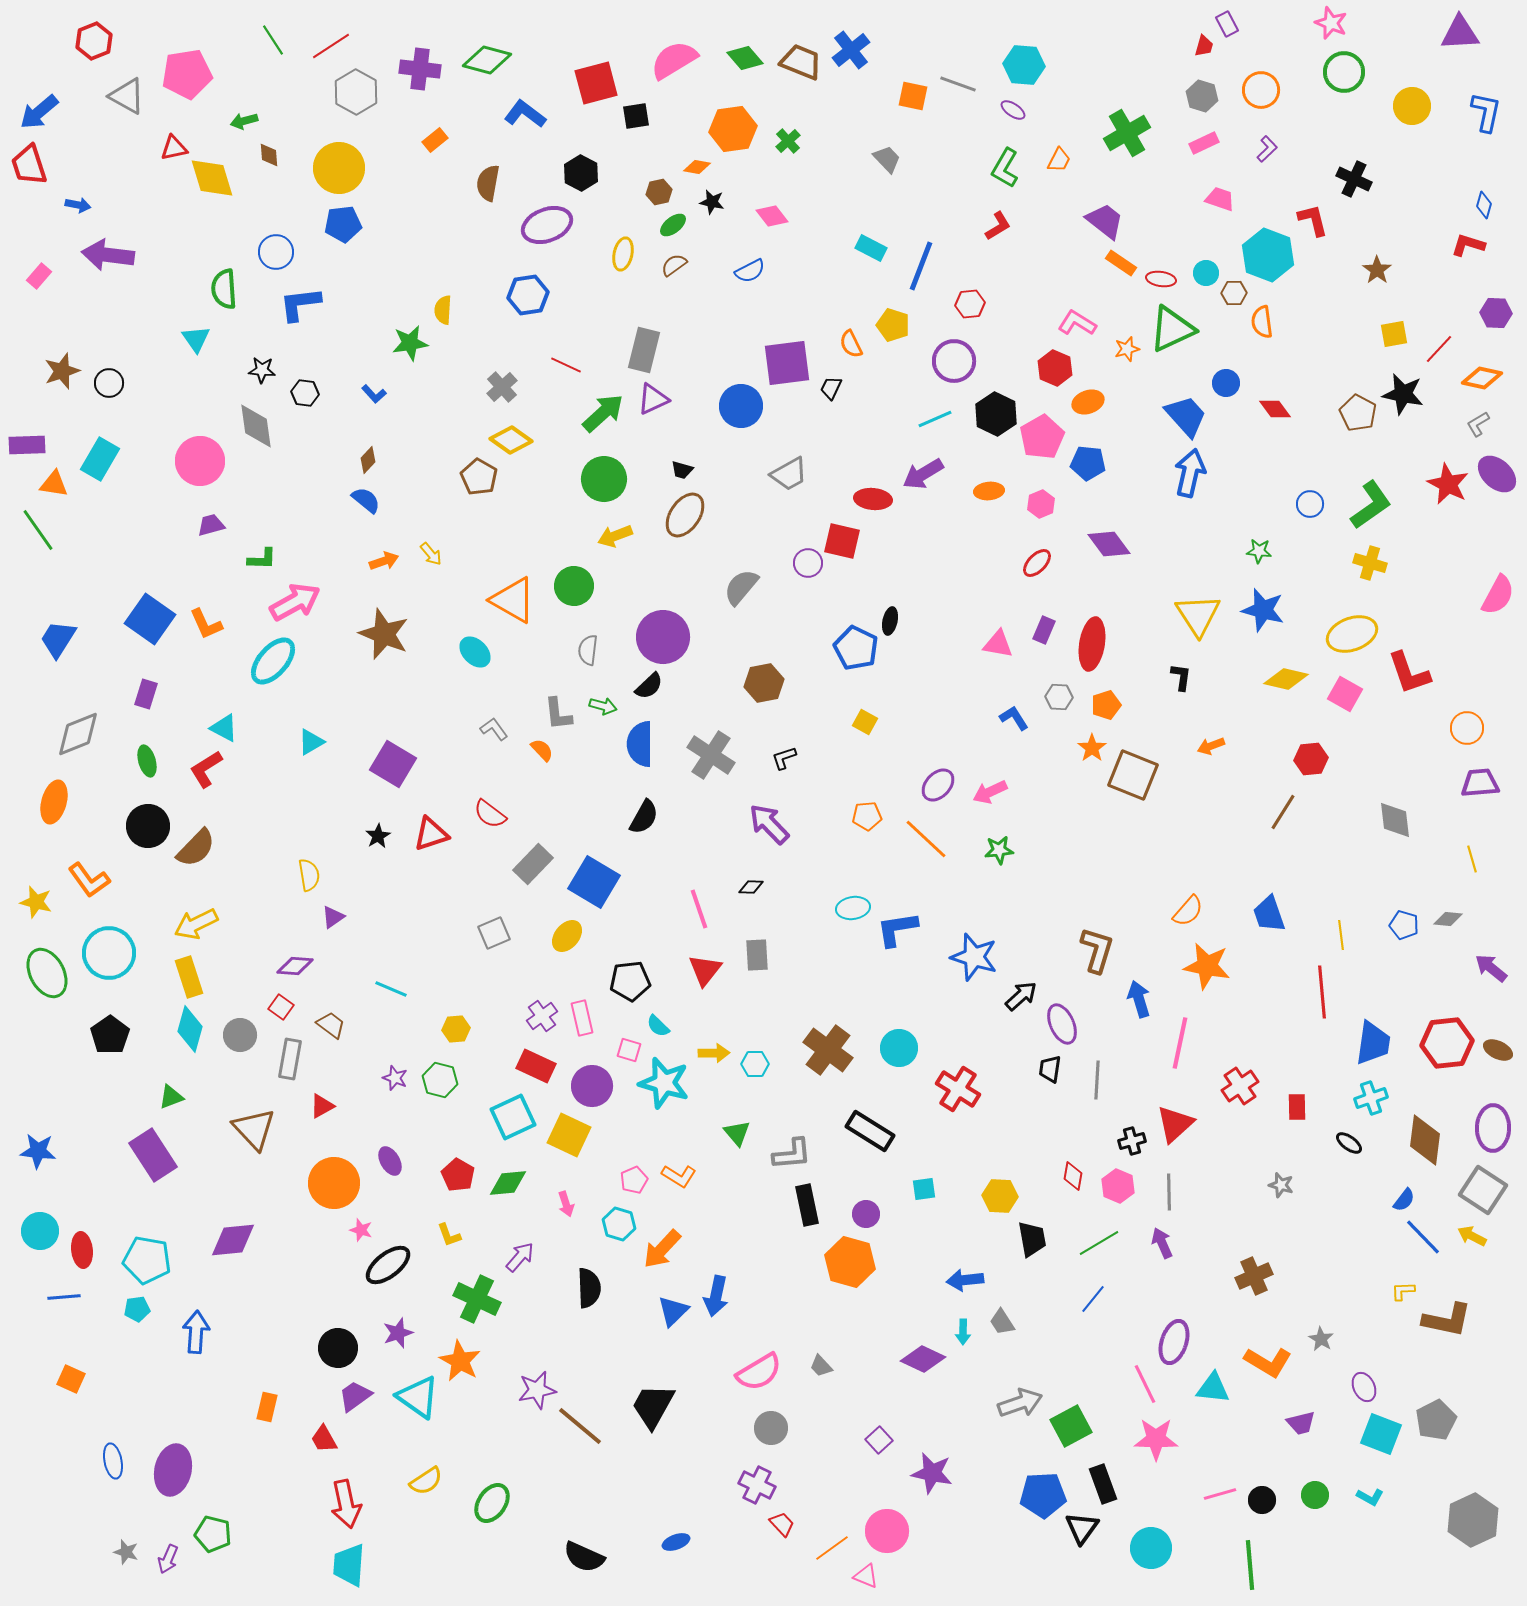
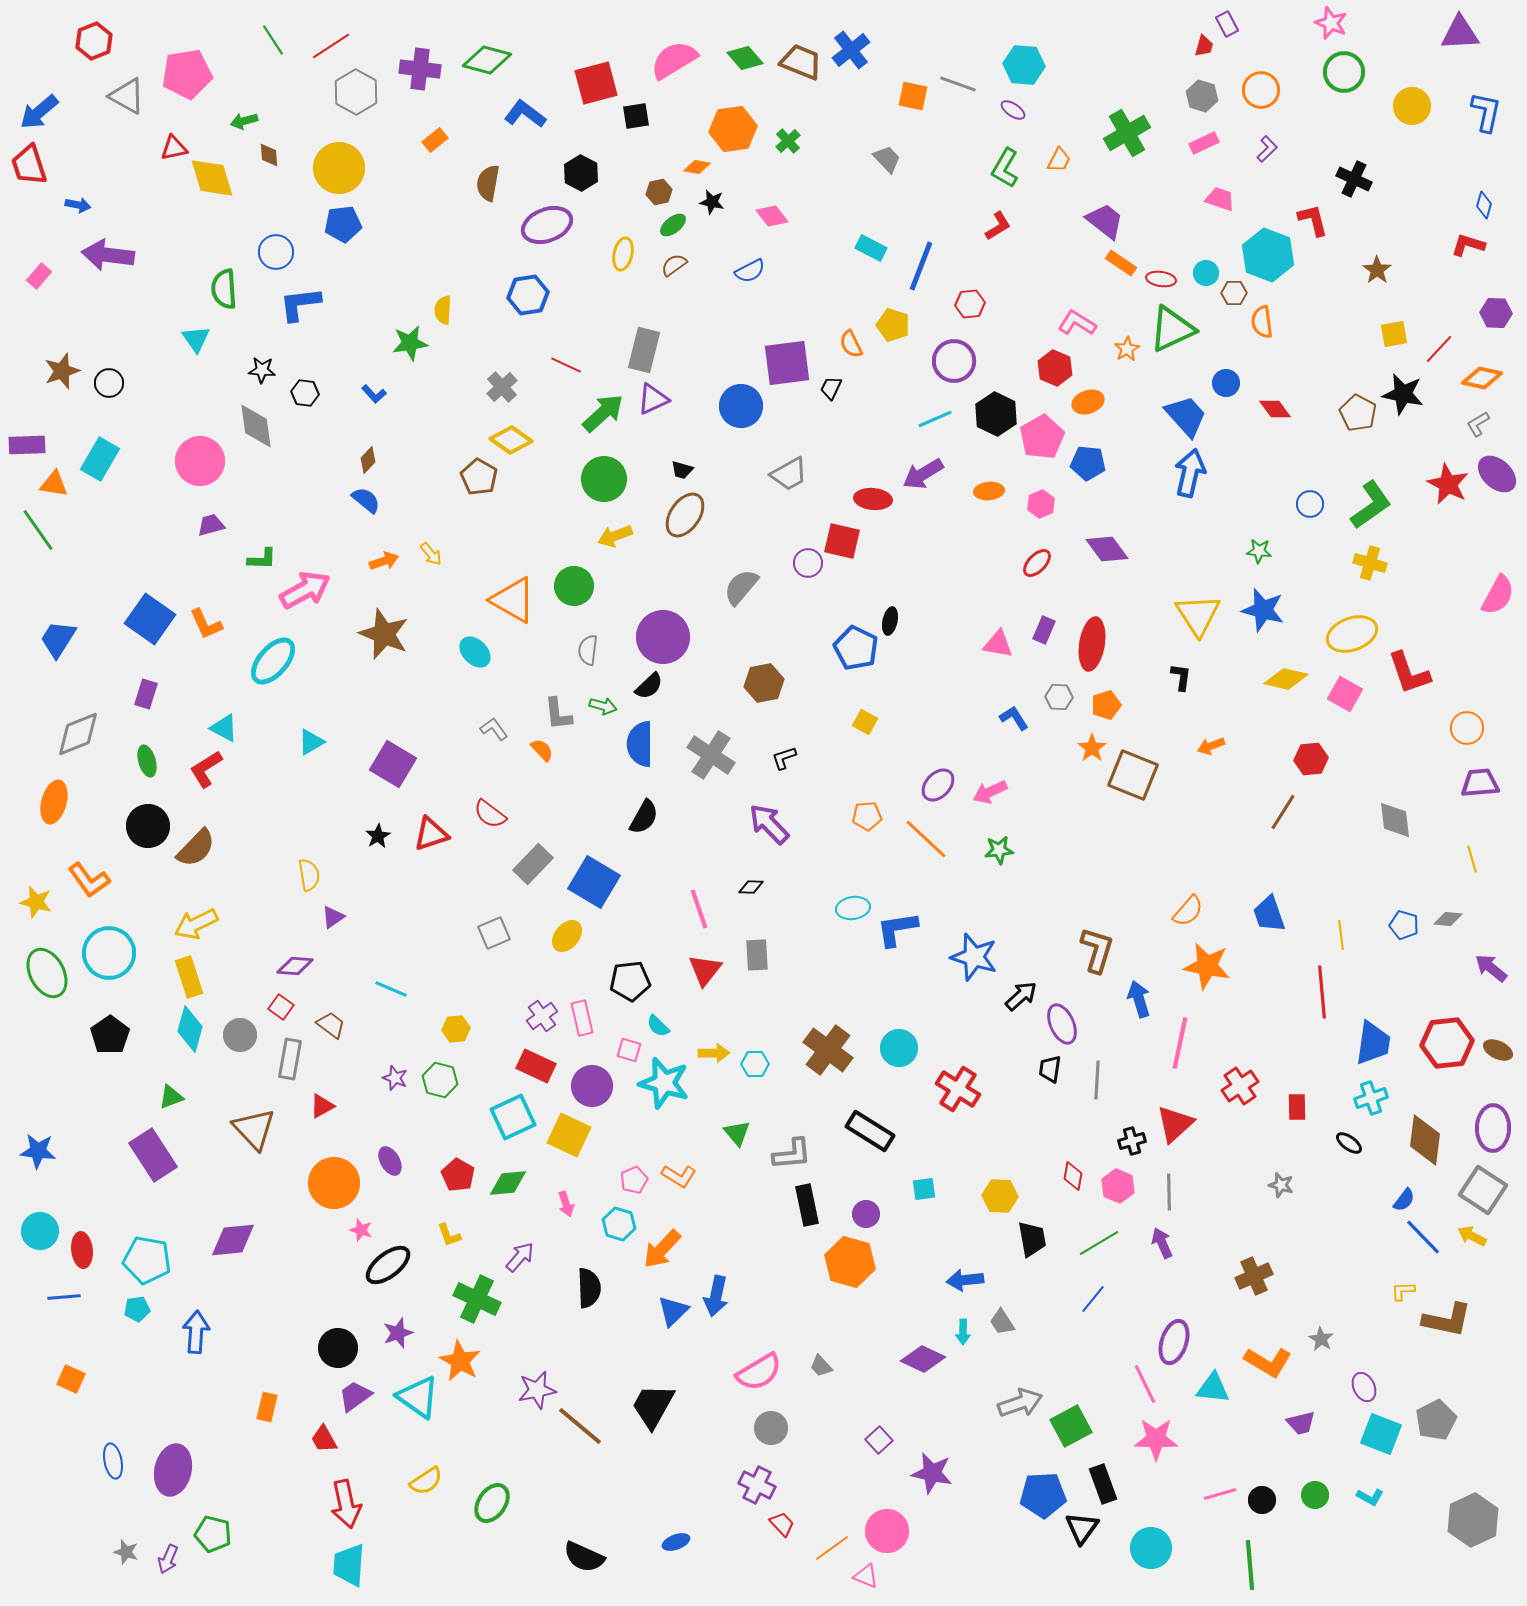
orange star at (1127, 349): rotated 15 degrees counterclockwise
purple diamond at (1109, 544): moved 2 px left, 5 px down
pink arrow at (295, 602): moved 10 px right, 12 px up
